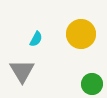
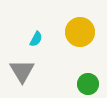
yellow circle: moved 1 px left, 2 px up
green circle: moved 4 px left
